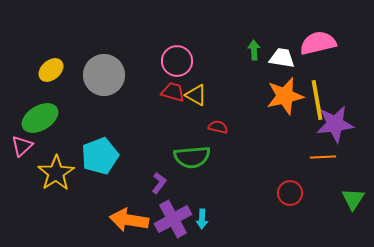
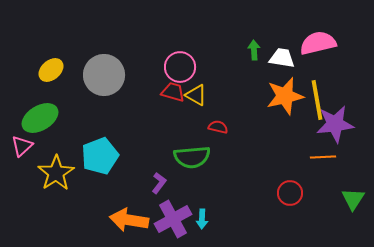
pink circle: moved 3 px right, 6 px down
